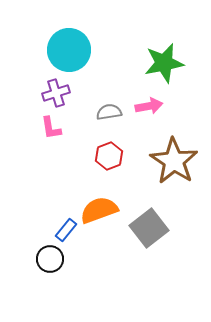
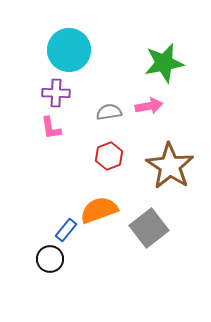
purple cross: rotated 20 degrees clockwise
brown star: moved 4 px left, 5 px down
